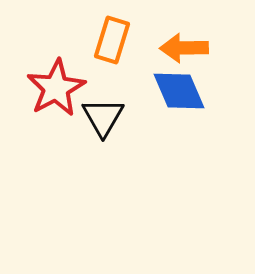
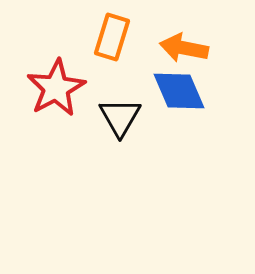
orange rectangle: moved 3 px up
orange arrow: rotated 12 degrees clockwise
black triangle: moved 17 px right
